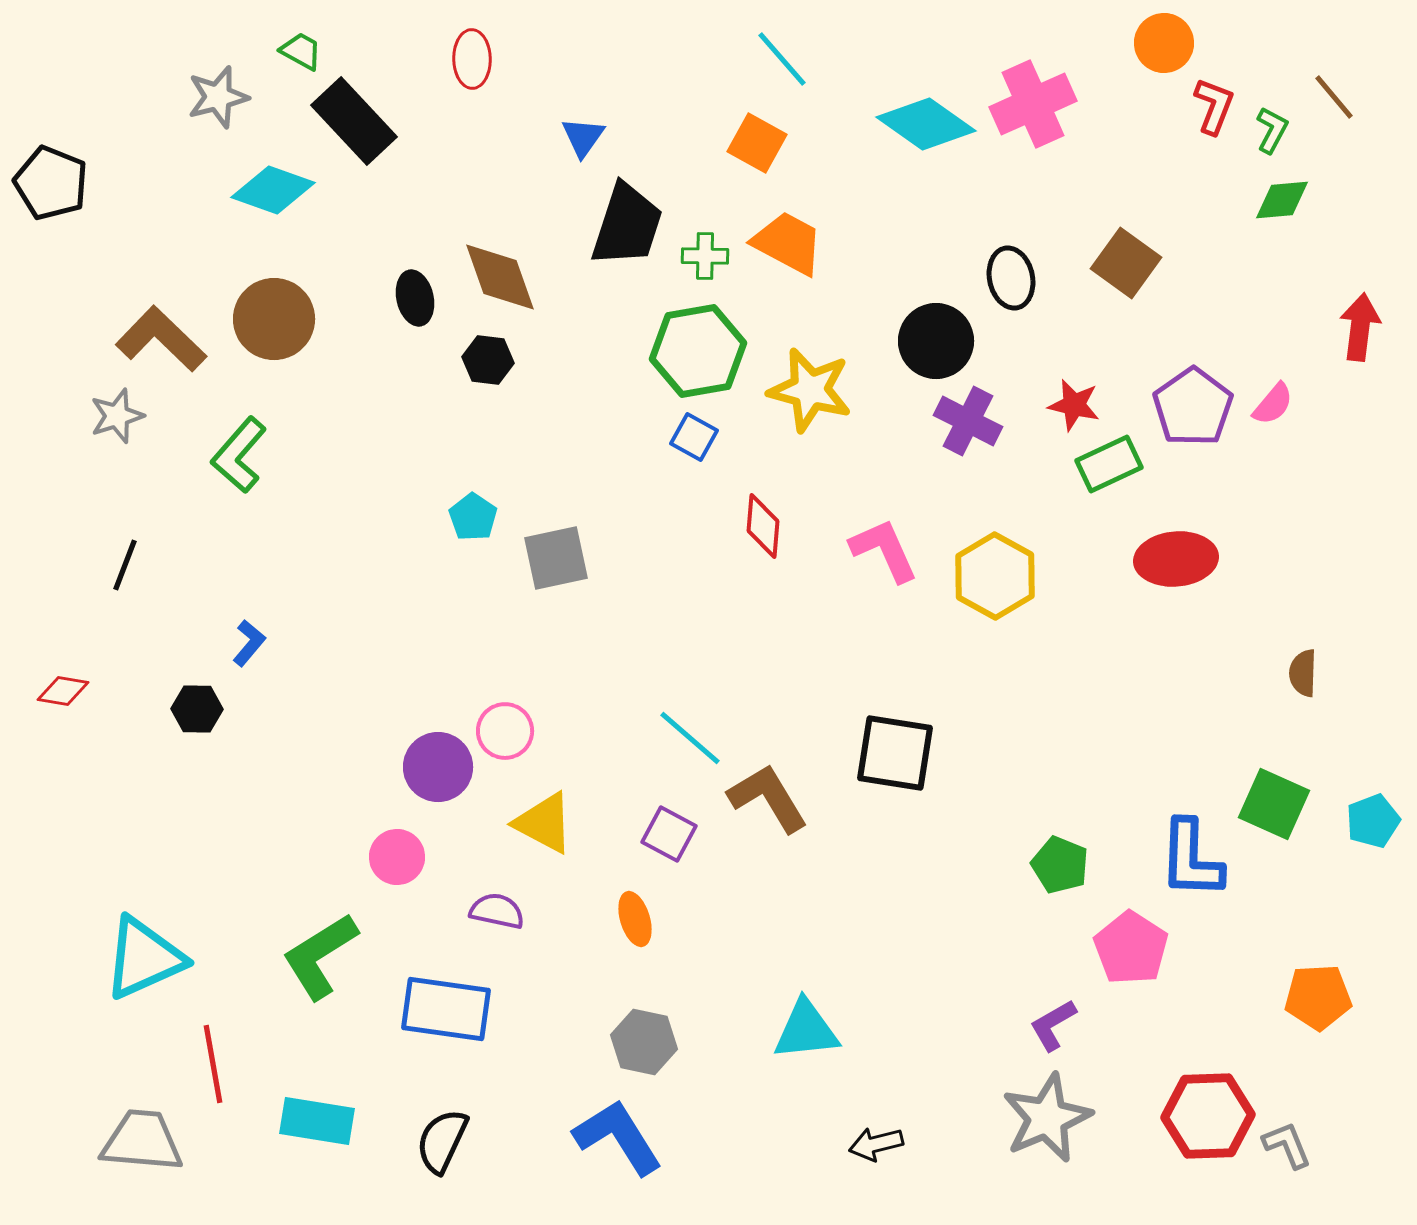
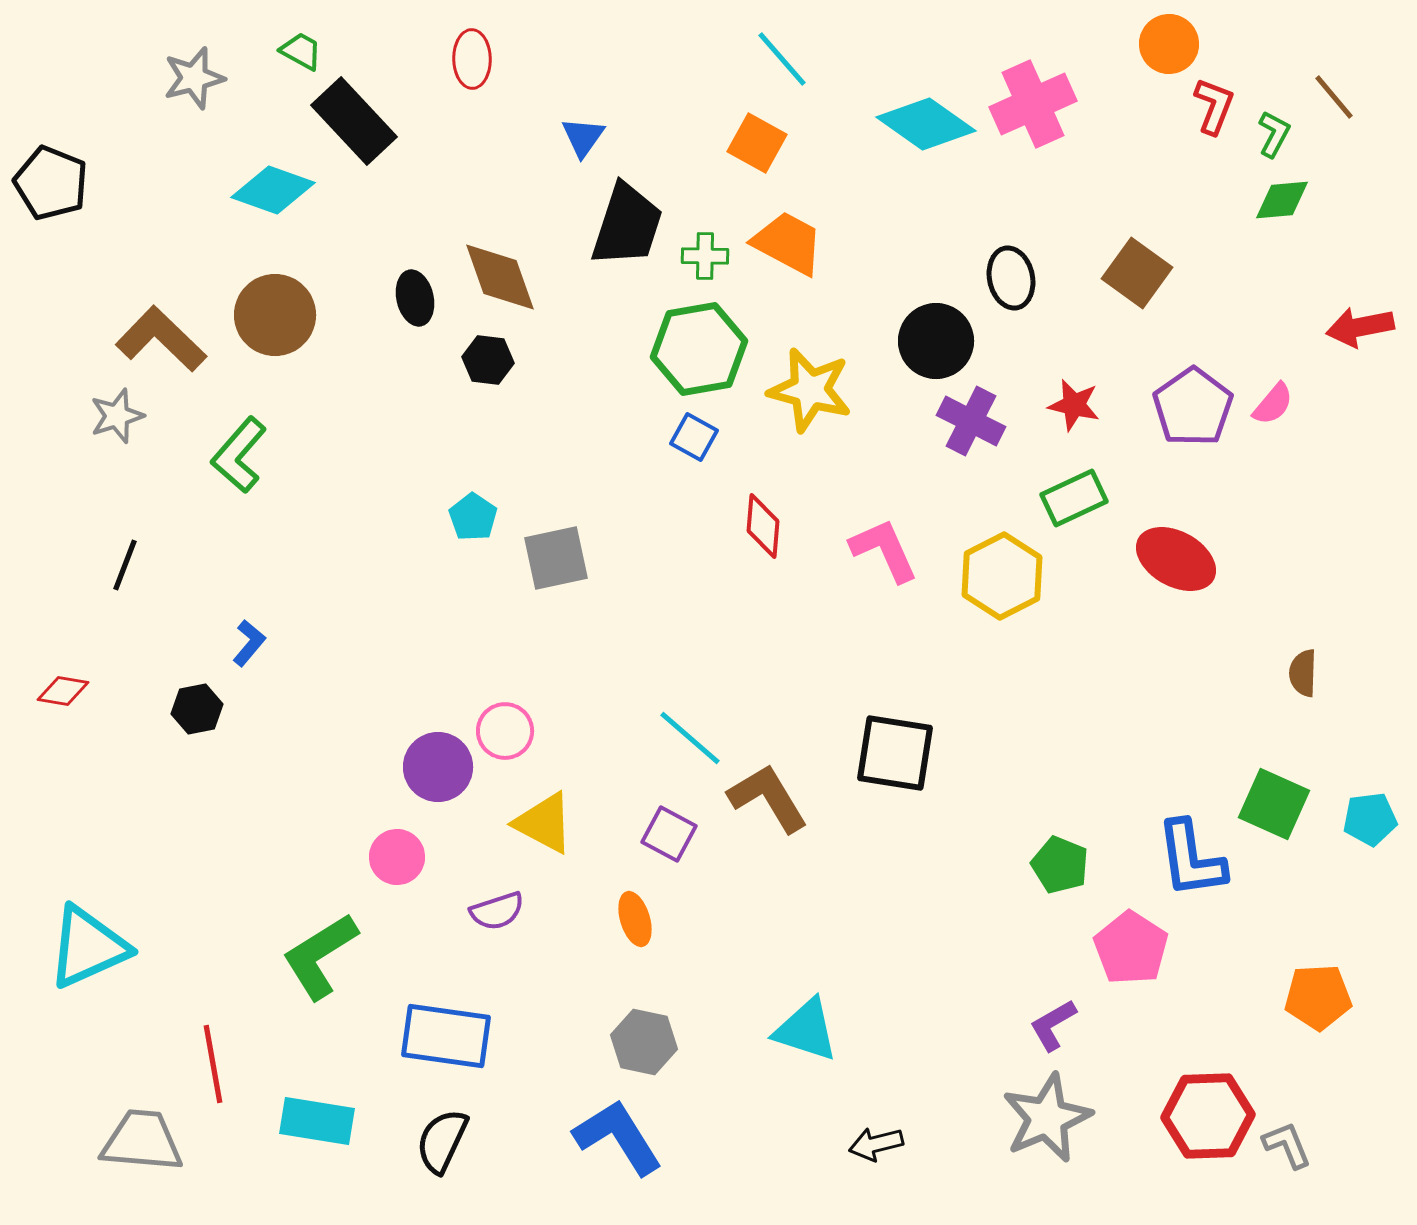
orange circle at (1164, 43): moved 5 px right, 1 px down
gray star at (218, 97): moved 24 px left, 19 px up
green L-shape at (1272, 130): moved 2 px right, 4 px down
brown square at (1126, 263): moved 11 px right, 10 px down
brown circle at (274, 319): moved 1 px right, 4 px up
red arrow at (1360, 327): rotated 108 degrees counterclockwise
green hexagon at (698, 351): moved 1 px right, 2 px up
purple cross at (968, 421): moved 3 px right
green rectangle at (1109, 464): moved 35 px left, 34 px down
red ellipse at (1176, 559): rotated 34 degrees clockwise
yellow hexagon at (995, 576): moved 7 px right; rotated 4 degrees clockwise
black hexagon at (197, 709): rotated 12 degrees counterclockwise
cyan pentagon at (1373, 821): moved 3 px left, 2 px up; rotated 14 degrees clockwise
blue L-shape at (1191, 859): rotated 10 degrees counterclockwise
purple semicircle at (497, 911): rotated 150 degrees clockwise
cyan triangle at (144, 958): moved 56 px left, 11 px up
blue rectangle at (446, 1009): moved 27 px down
cyan triangle at (806, 1030): rotated 24 degrees clockwise
